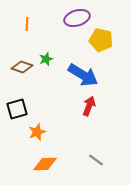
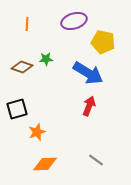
purple ellipse: moved 3 px left, 3 px down
yellow pentagon: moved 2 px right, 2 px down
green star: rotated 16 degrees clockwise
blue arrow: moved 5 px right, 2 px up
